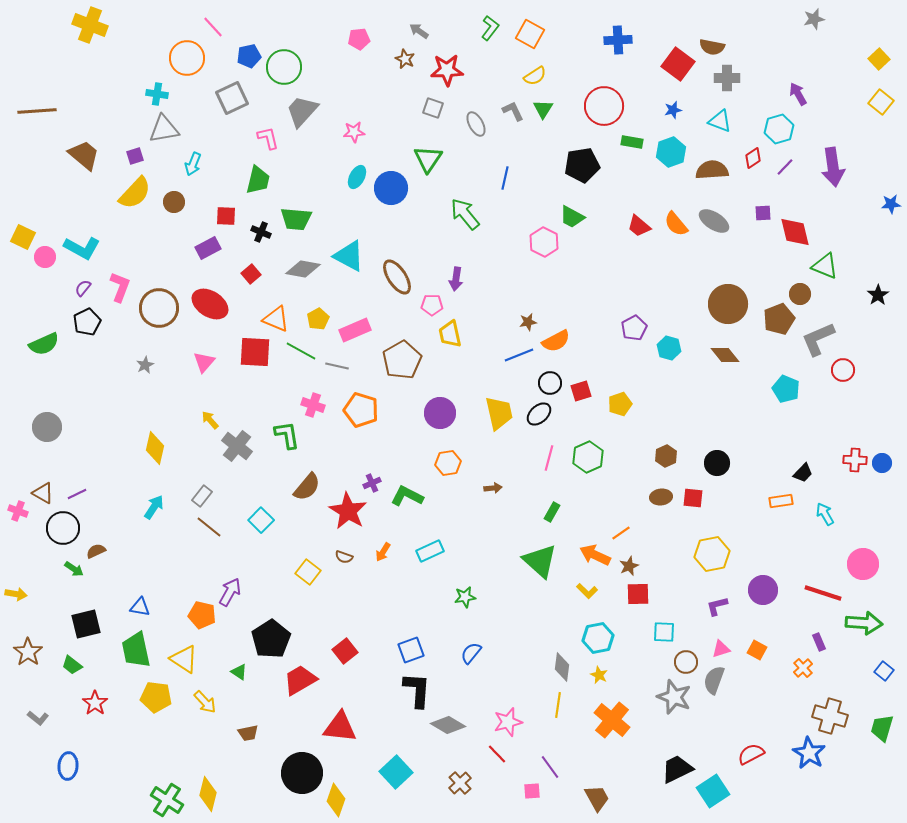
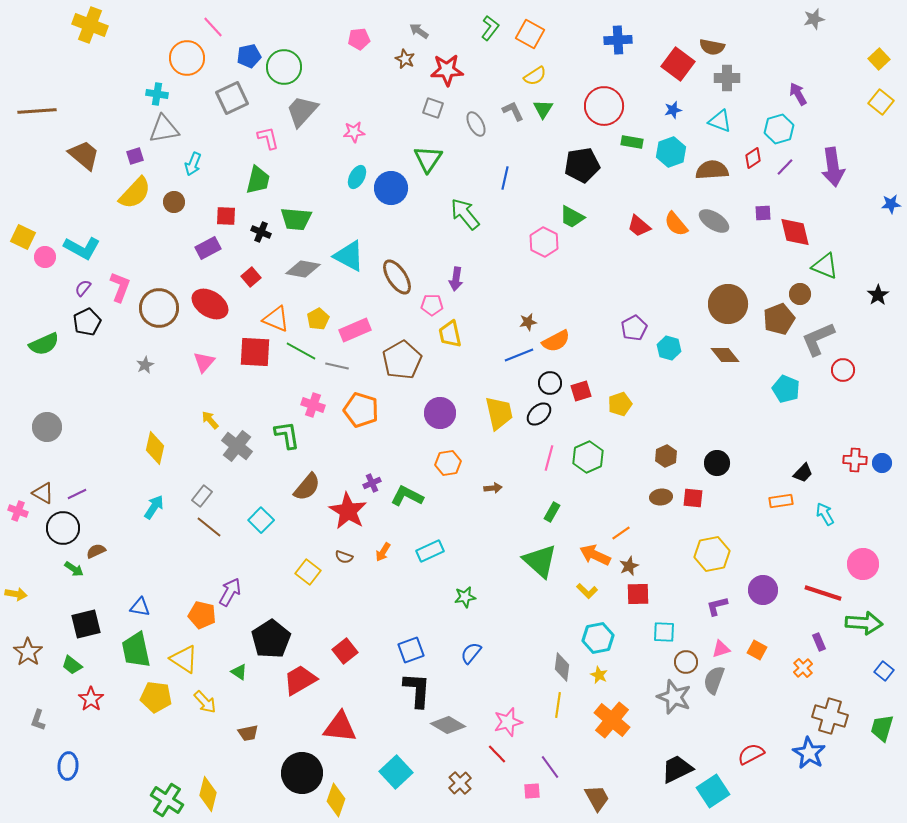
red square at (251, 274): moved 3 px down
red star at (95, 703): moved 4 px left, 4 px up
gray L-shape at (38, 718): moved 2 px down; rotated 70 degrees clockwise
